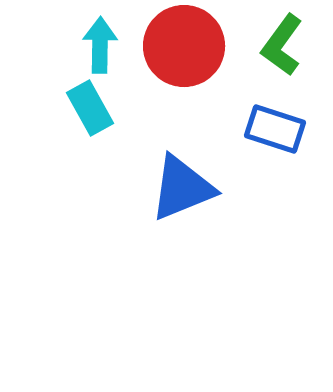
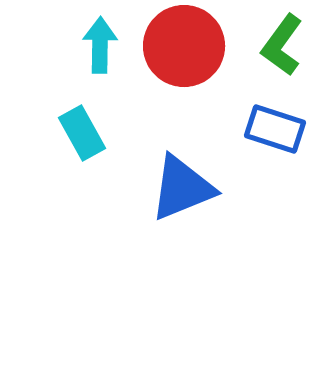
cyan rectangle: moved 8 px left, 25 px down
